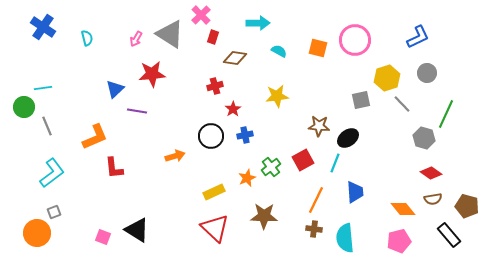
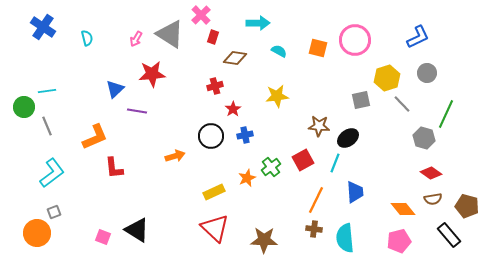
cyan line at (43, 88): moved 4 px right, 3 px down
brown star at (264, 216): moved 24 px down
